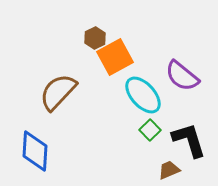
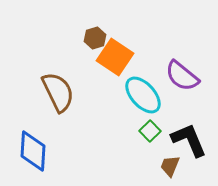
brown hexagon: rotated 10 degrees clockwise
orange square: rotated 27 degrees counterclockwise
brown semicircle: rotated 111 degrees clockwise
green square: moved 1 px down
black L-shape: rotated 6 degrees counterclockwise
blue diamond: moved 2 px left
brown trapezoid: moved 1 px right, 4 px up; rotated 45 degrees counterclockwise
